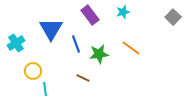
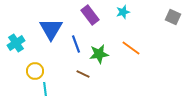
gray square: rotated 21 degrees counterclockwise
yellow circle: moved 2 px right
brown line: moved 4 px up
